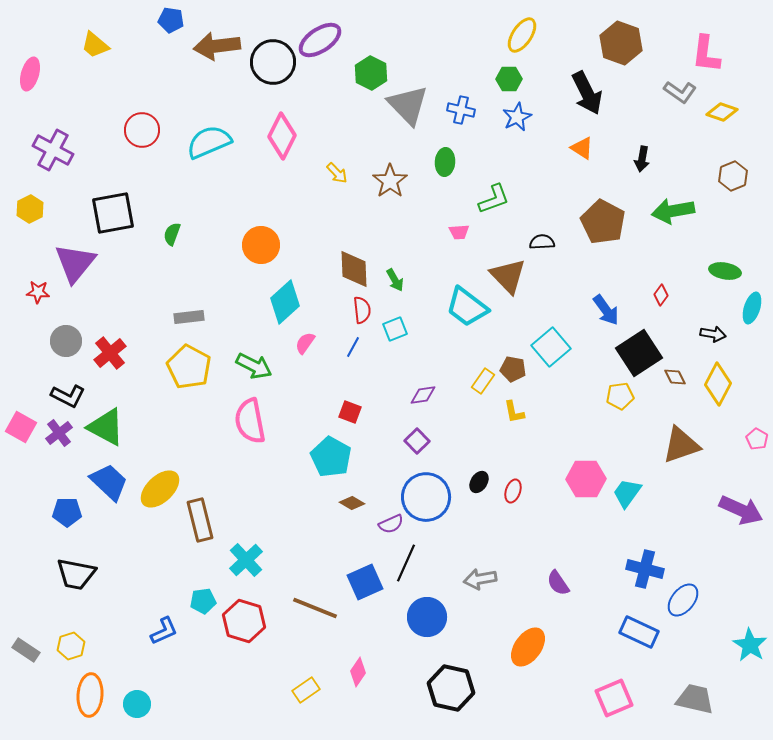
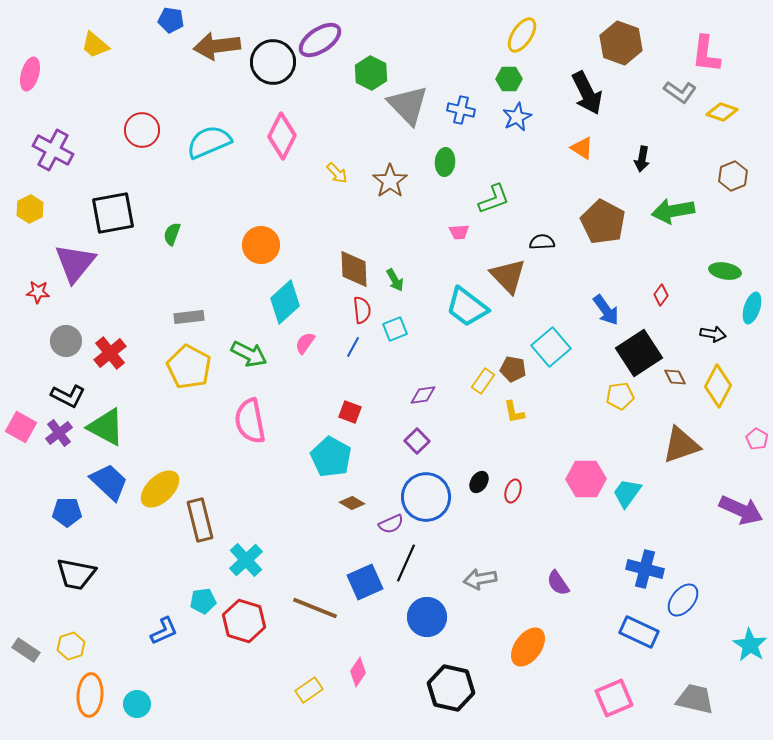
green arrow at (254, 366): moved 5 px left, 12 px up
yellow diamond at (718, 384): moved 2 px down
yellow rectangle at (306, 690): moved 3 px right
